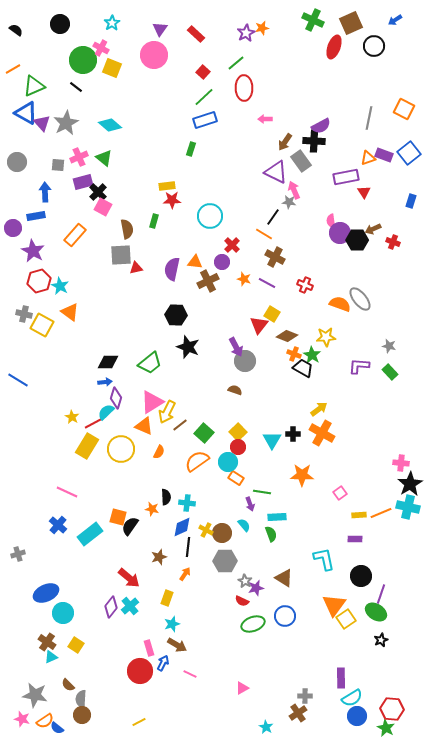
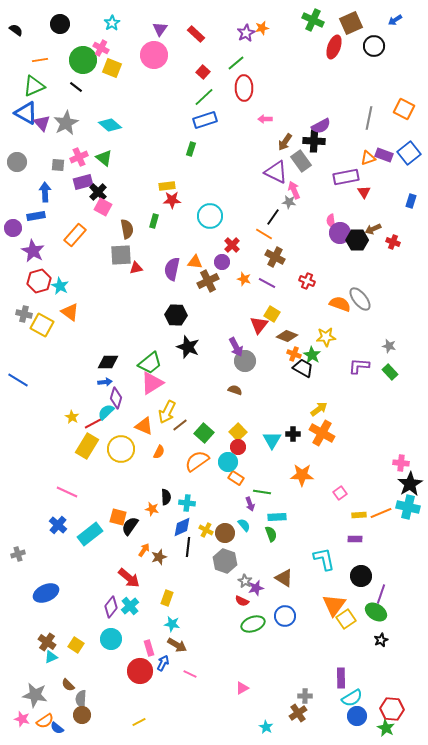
orange line at (13, 69): moved 27 px right, 9 px up; rotated 21 degrees clockwise
red cross at (305, 285): moved 2 px right, 4 px up
pink triangle at (152, 402): moved 19 px up
brown circle at (222, 533): moved 3 px right
gray hexagon at (225, 561): rotated 20 degrees clockwise
orange arrow at (185, 574): moved 41 px left, 24 px up
cyan circle at (63, 613): moved 48 px right, 26 px down
cyan star at (172, 624): rotated 28 degrees clockwise
